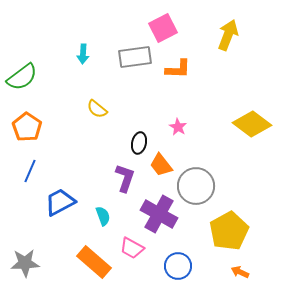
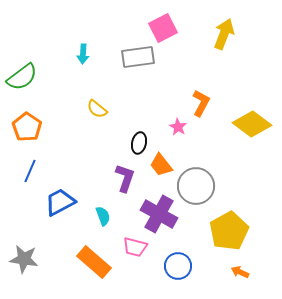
yellow arrow: moved 4 px left, 1 px up
gray rectangle: moved 3 px right
orange L-shape: moved 23 px right, 34 px down; rotated 64 degrees counterclockwise
pink trapezoid: moved 3 px right, 1 px up; rotated 15 degrees counterclockwise
gray star: moved 1 px left, 4 px up; rotated 12 degrees clockwise
